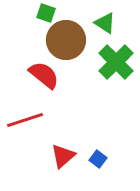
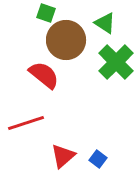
red line: moved 1 px right, 3 px down
